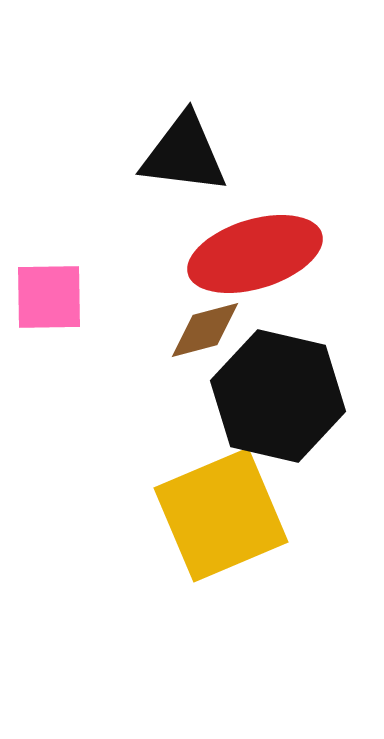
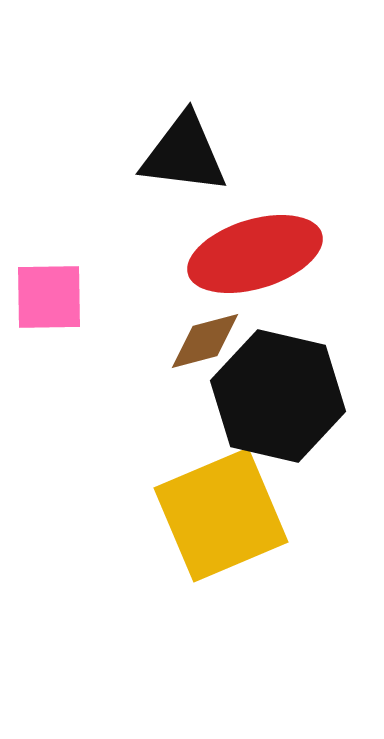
brown diamond: moved 11 px down
